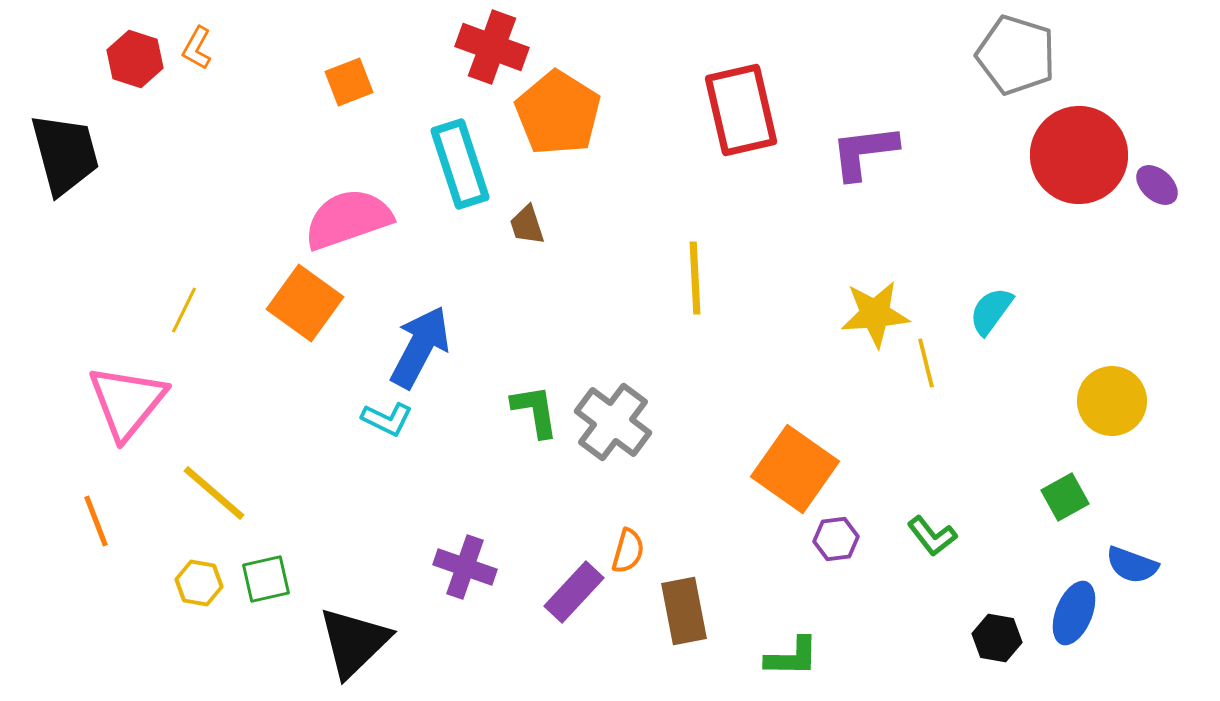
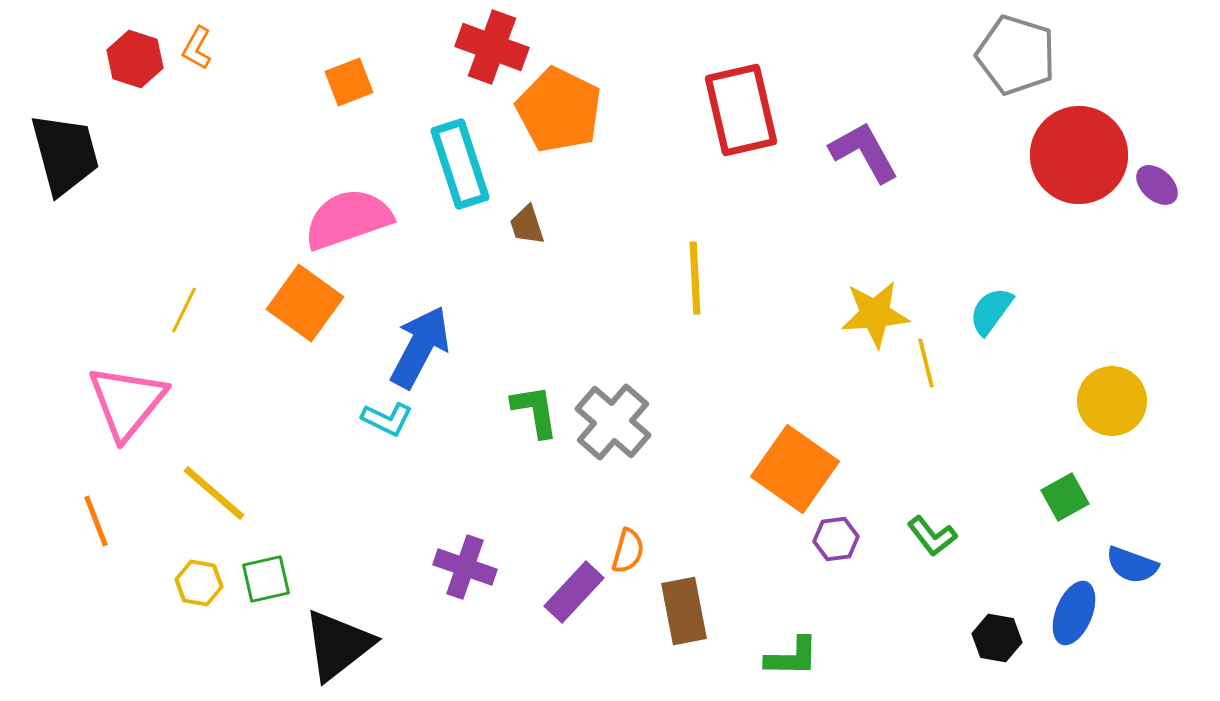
orange pentagon at (558, 113): moved 1 px right, 3 px up; rotated 6 degrees counterclockwise
purple L-shape at (864, 152): rotated 68 degrees clockwise
gray cross at (613, 422): rotated 4 degrees clockwise
black triangle at (354, 642): moved 16 px left, 3 px down; rotated 6 degrees clockwise
